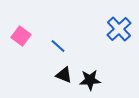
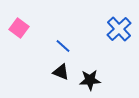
pink square: moved 2 px left, 8 px up
blue line: moved 5 px right
black triangle: moved 3 px left, 3 px up
